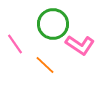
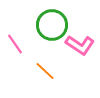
green circle: moved 1 px left, 1 px down
orange line: moved 6 px down
